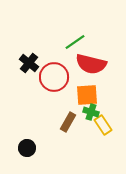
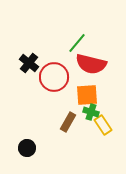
green line: moved 2 px right, 1 px down; rotated 15 degrees counterclockwise
